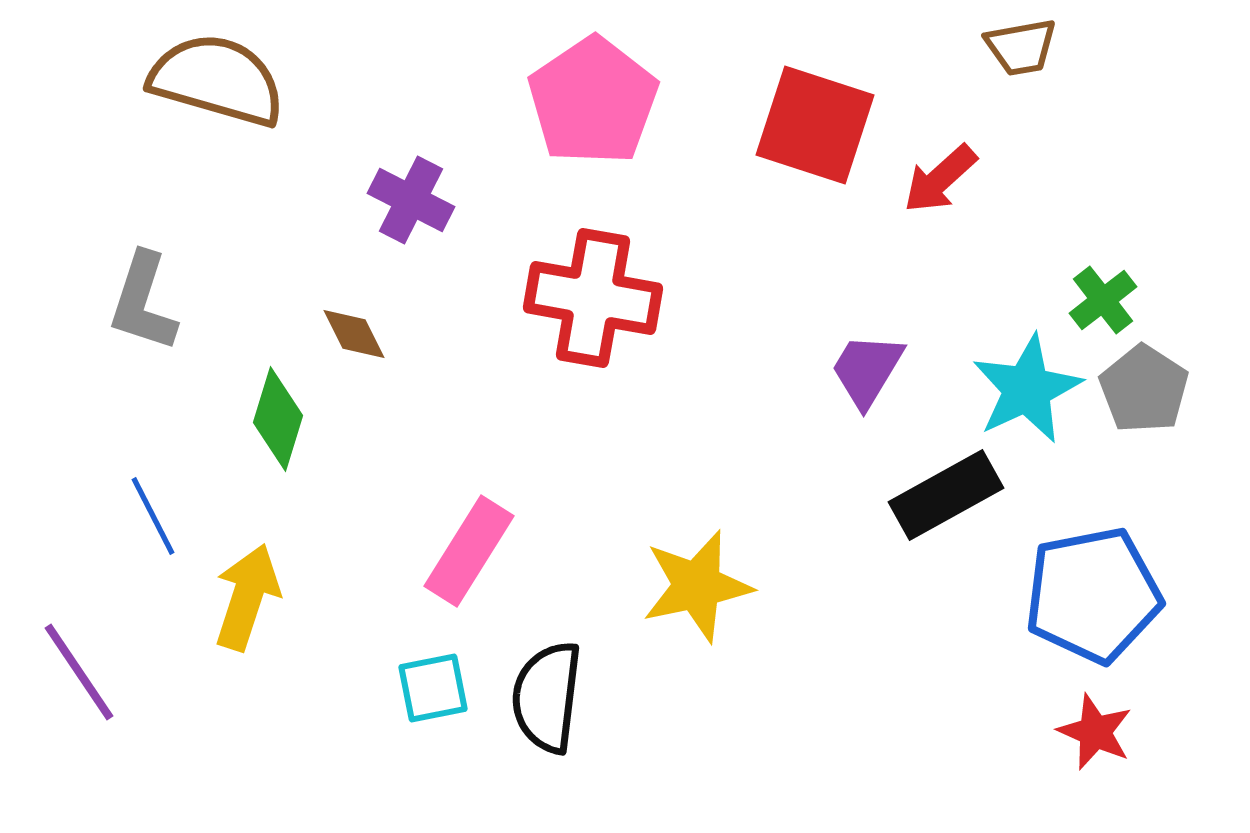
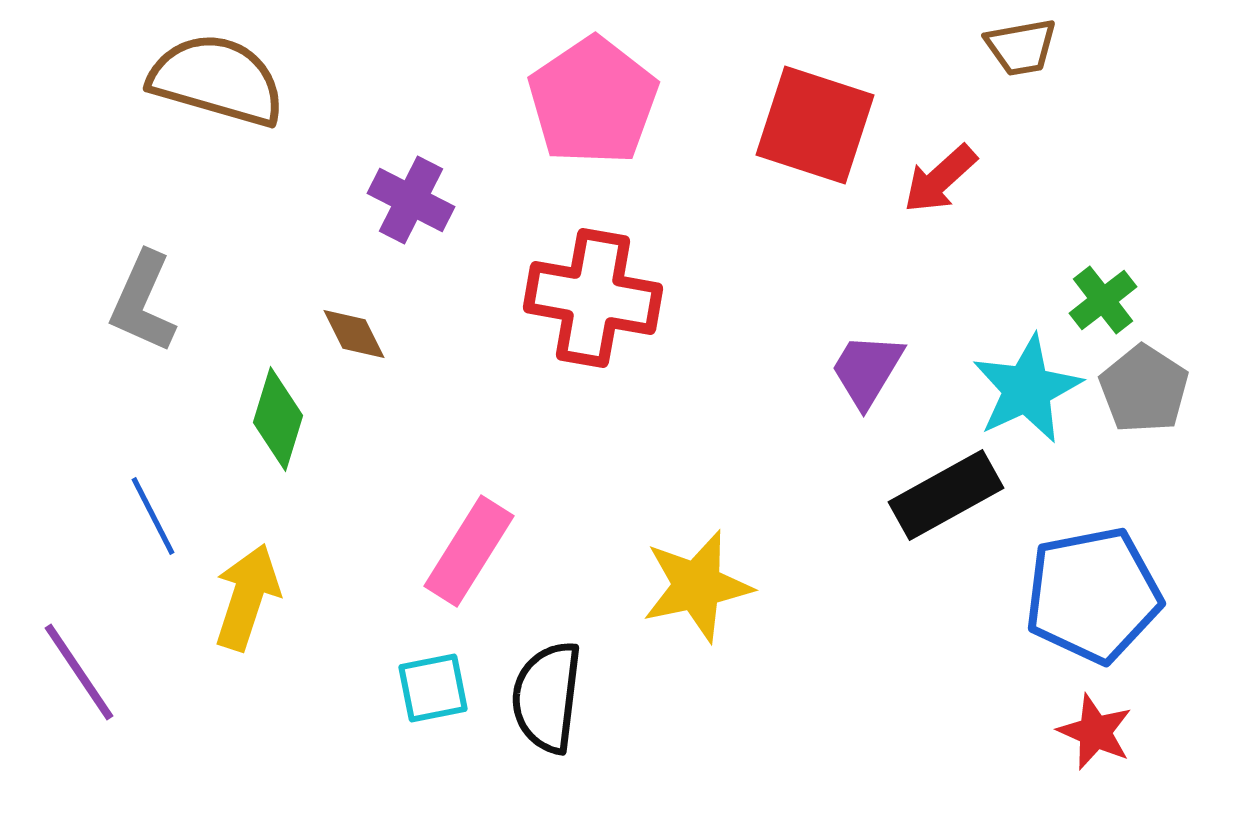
gray L-shape: rotated 6 degrees clockwise
